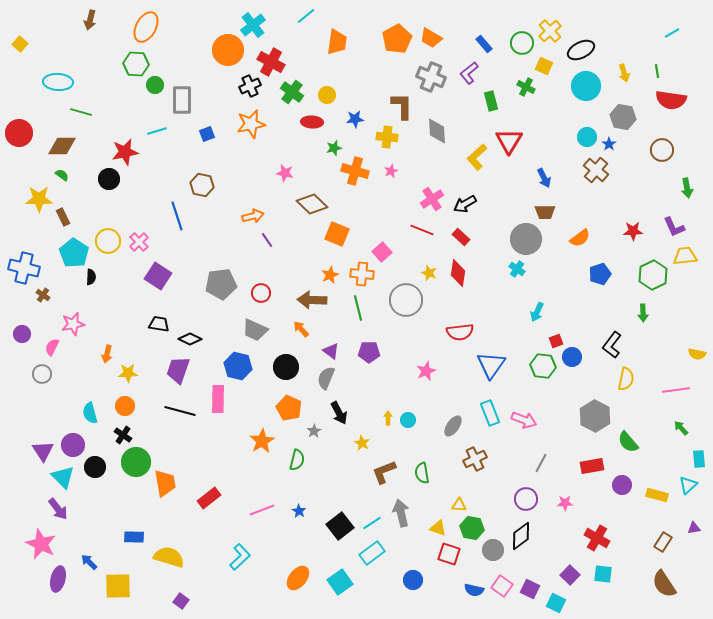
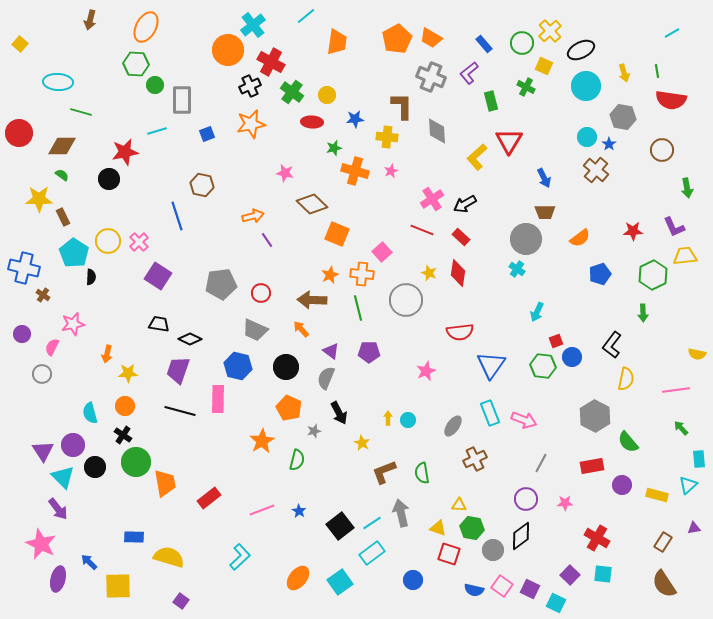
gray star at (314, 431): rotated 16 degrees clockwise
